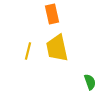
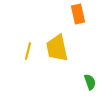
orange rectangle: moved 26 px right
